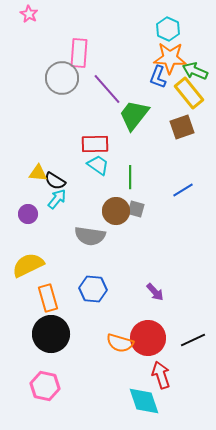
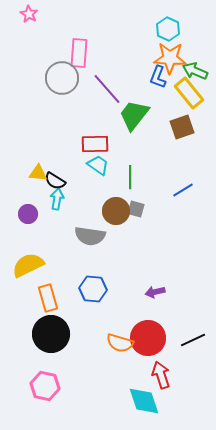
cyan arrow: rotated 30 degrees counterclockwise
purple arrow: rotated 120 degrees clockwise
